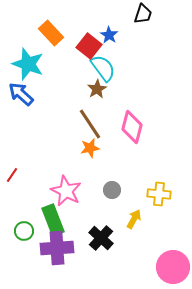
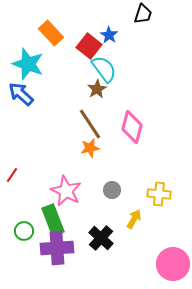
cyan semicircle: moved 1 px right, 1 px down
pink circle: moved 3 px up
